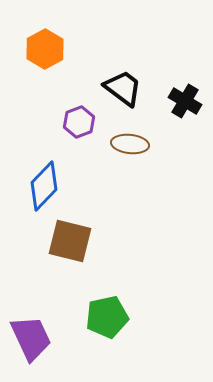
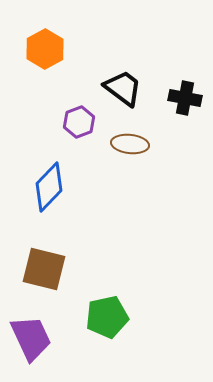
black cross: moved 3 px up; rotated 20 degrees counterclockwise
blue diamond: moved 5 px right, 1 px down
brown square: moved 26 px left, 28 px down
